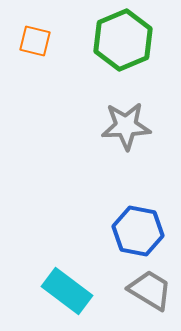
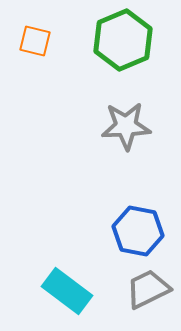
gray trapezoid: moved 2 px left, 1 px up; rotated 57 degrees counterclockwise
